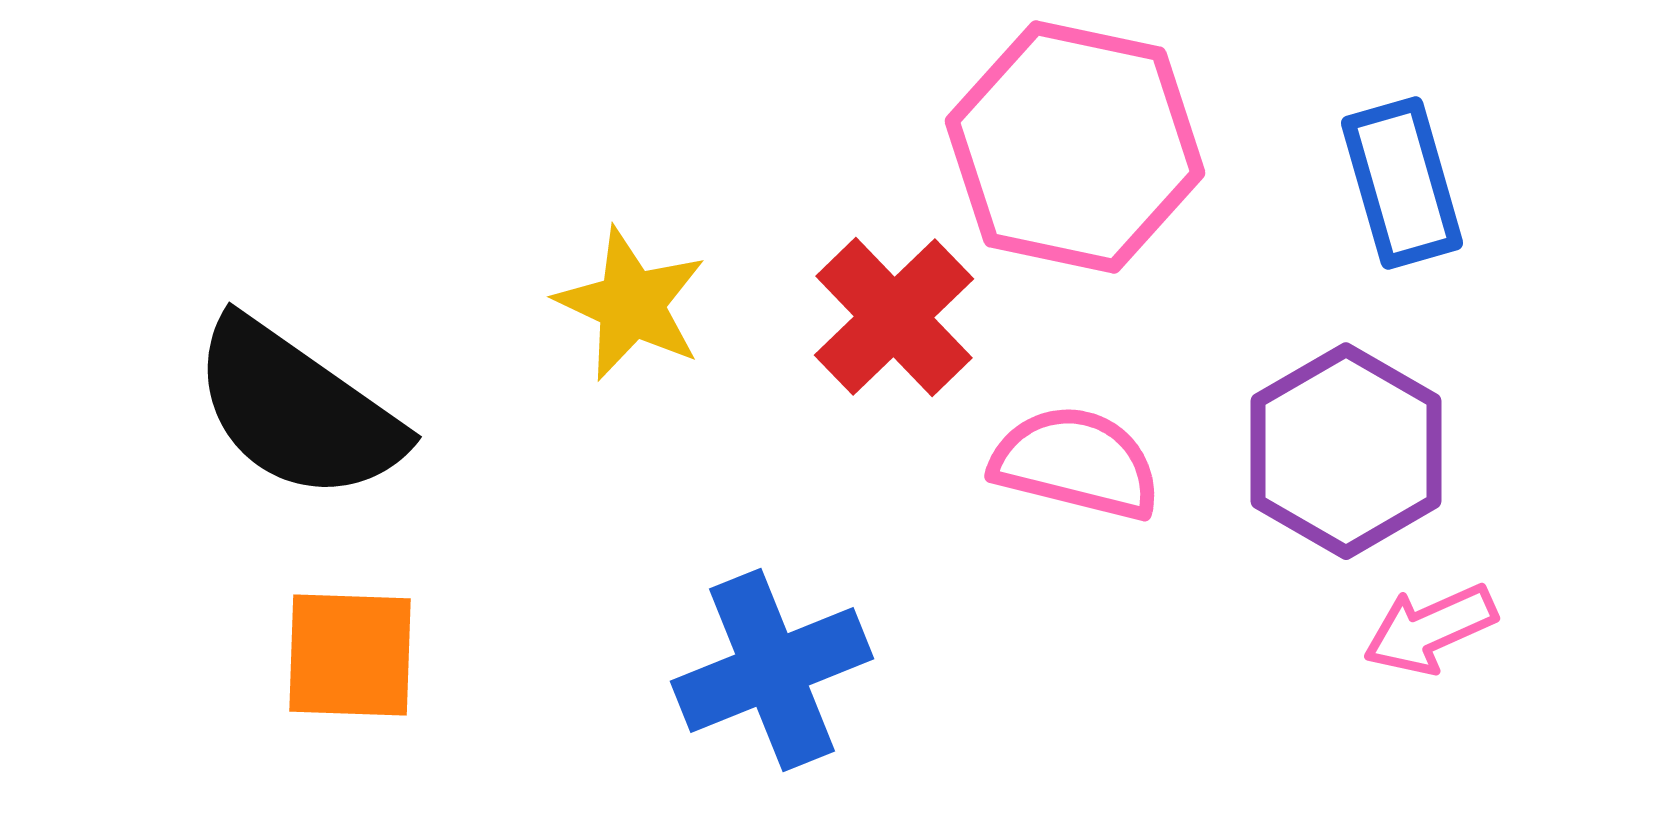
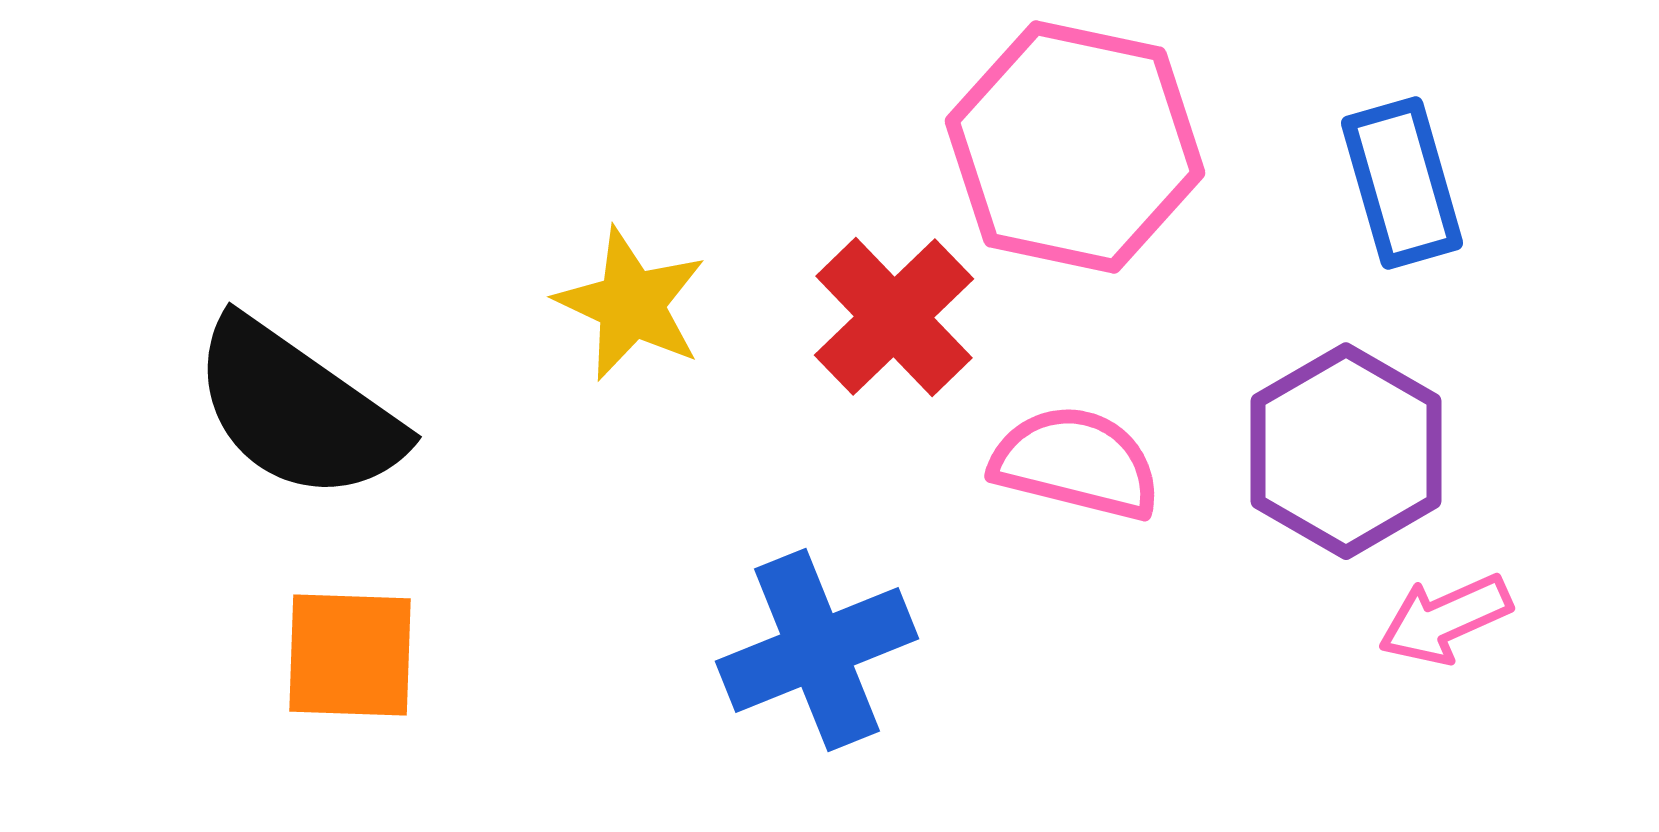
pink arrow: moved 15 px right, 10 px up
blue cross: moved 45 px right, 20 px up
